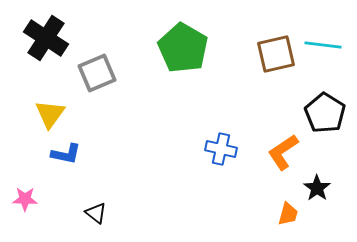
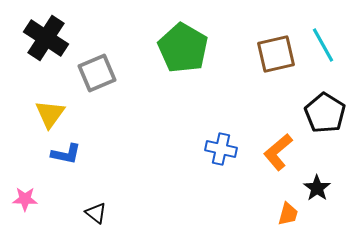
cyan line: rotated 54 degrees clockwise
orange L-shape: moved 5 px left; rotated 6 degrees counterclockwise
